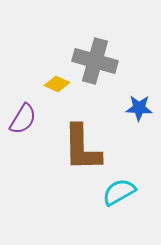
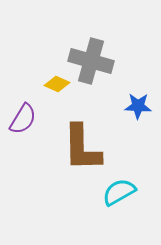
gray cross: moved 4 px left
blue star: moved 1 px left, 2 px up
